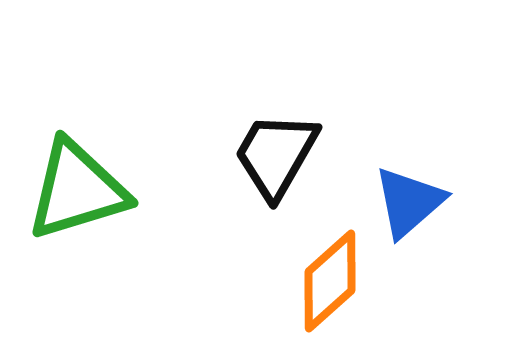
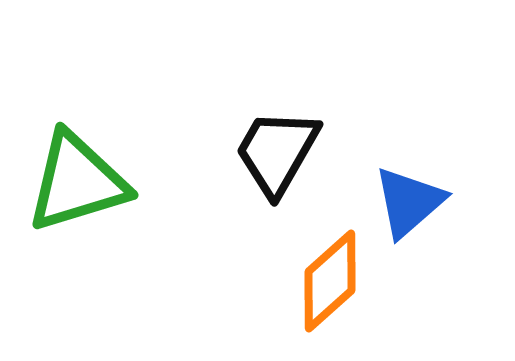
black trapezoid: moved 1 px right, 3 px up
green triangle: moved 8 px up
